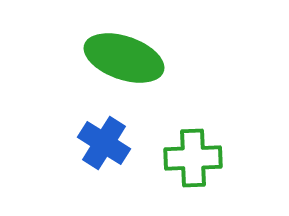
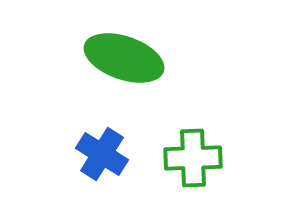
blue cross: moved 2 px left, 11 px down
